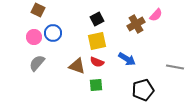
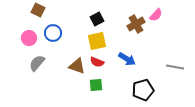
pink circle: moved 5 px left, 1 px down
